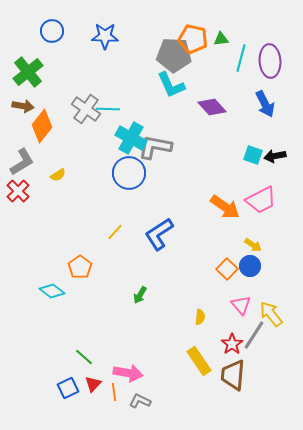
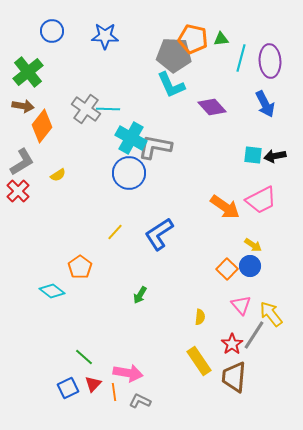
cyan square at (253, 155): rotated 12 degrees counterclockwise
brown trapezoid at (233, 375): moved 1 px right, 2 px down
